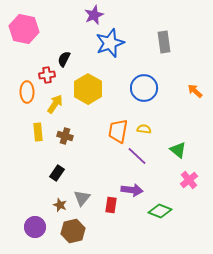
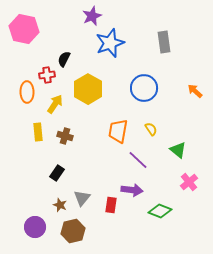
purple star: moved 2 px left, 1 px down
yellow semicircle: moved 7 px right; rotated 48 degrees clockwise
purple line: moved 1 px right, 4 px down
pink cross: moved 2 px down
